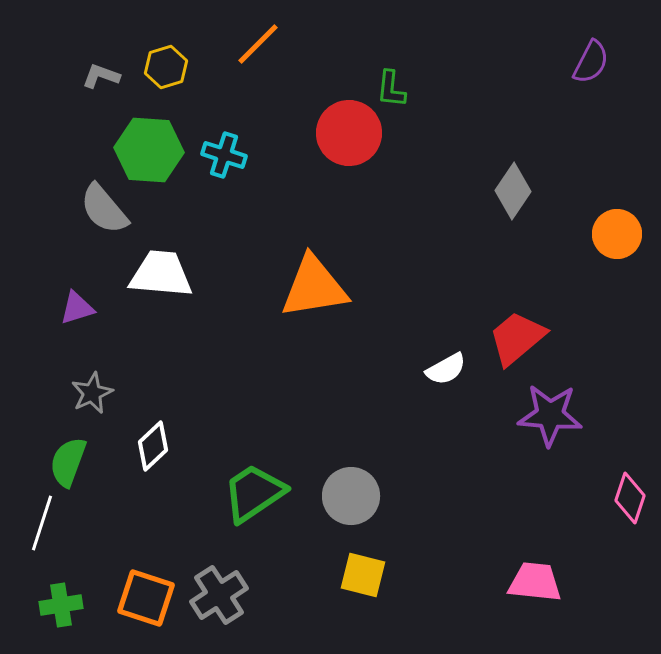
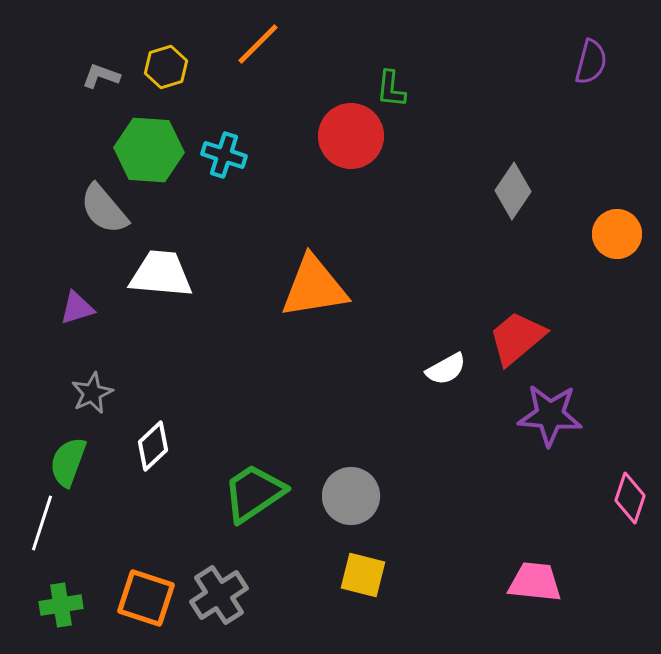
purple semicircle: rotated 12 degrees counterclockwise
red circle: moved 2 px right, 3 px down
